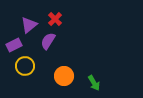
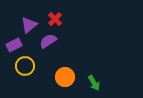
purple semicircle: rotated 24 degrees clockwise
orange circle: moved 1 px right, 1 px down
